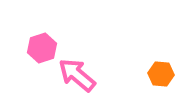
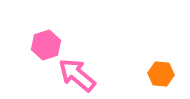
pink hexagon: moved 4 px right, 3 px up
